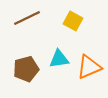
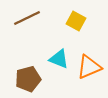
yellow square: moved 3 px right
cyan triangle: rotated 30 degrees clockwise
brown pentagon: moved 2 px right, 10 px down
